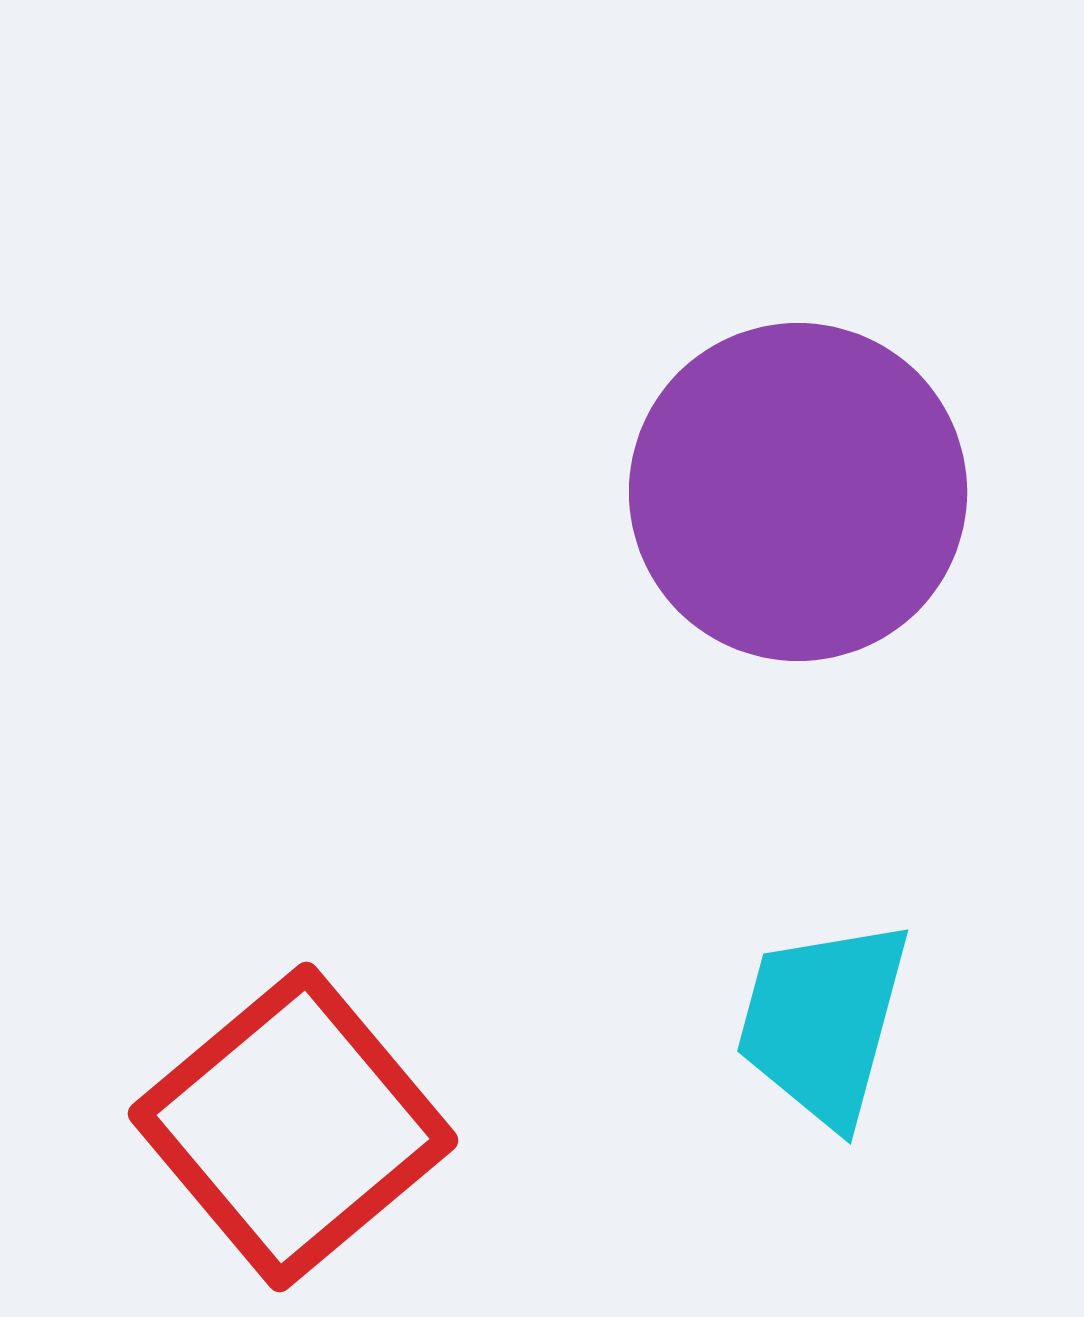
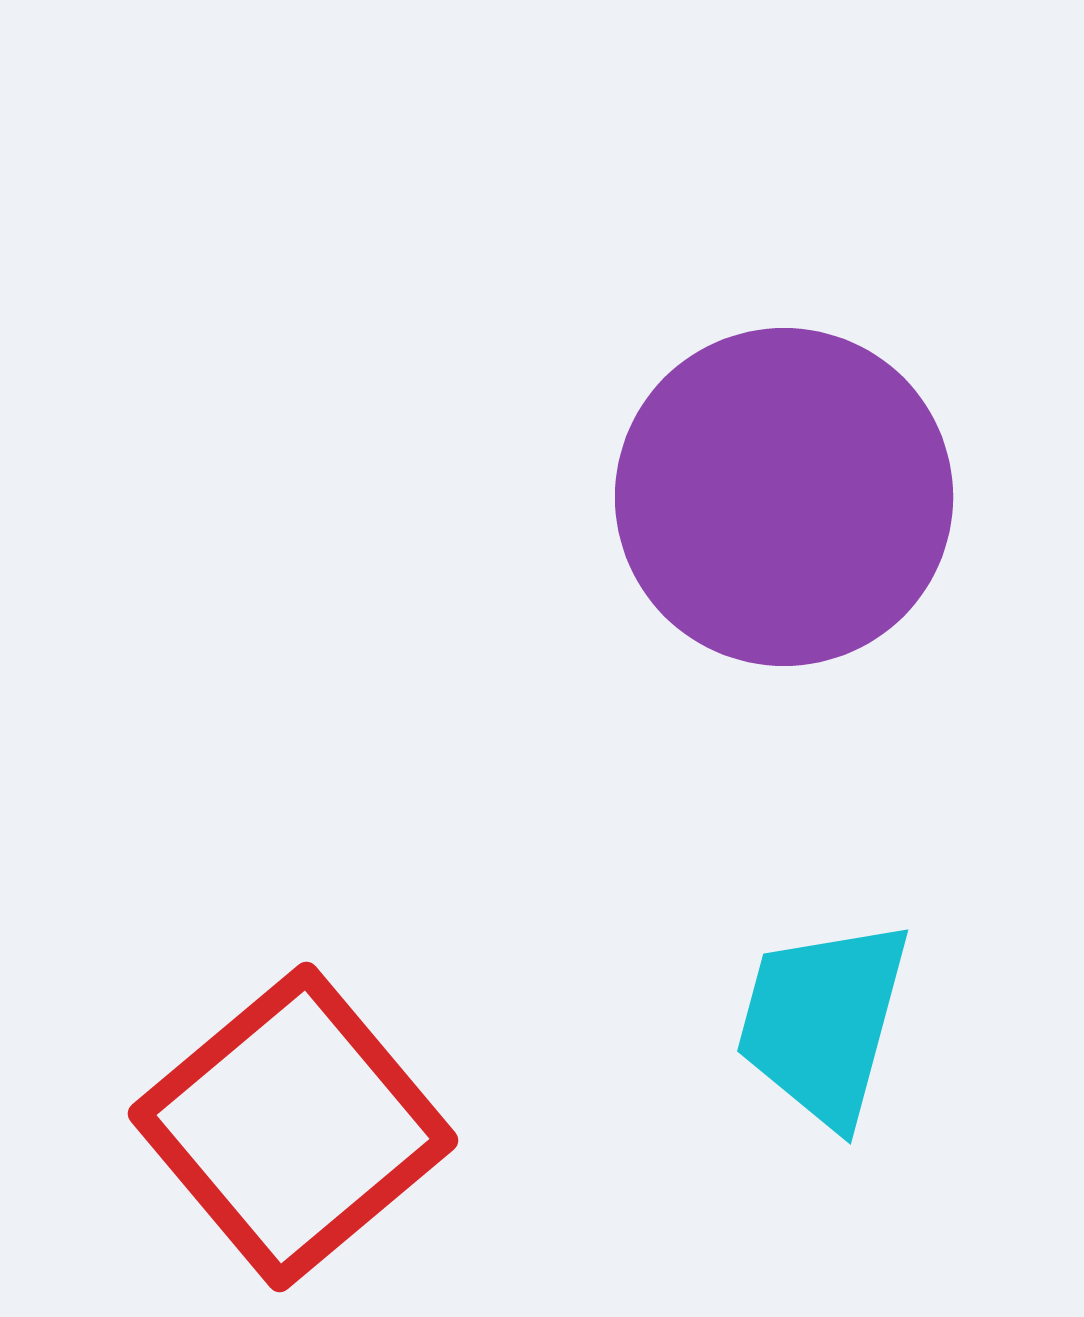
purple circle: moved 14 px left, 5 px down
